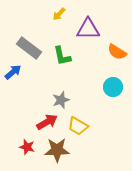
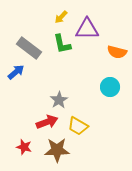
yellow arrow: moved 2 px right, 3 px down
purple triangle: moved 1 px left
orange semicircle: rotated 18 degrees counterclockwise
green L-shape: moved 12 px up
blue arrow: moved 3 px right
cyan circle: moved 3 px left
gray star: moved 2 px left; rotated 12 degrees counterclockwise
red arrow: rotated 10 degrees clockwise
red star: moved 3 px left
